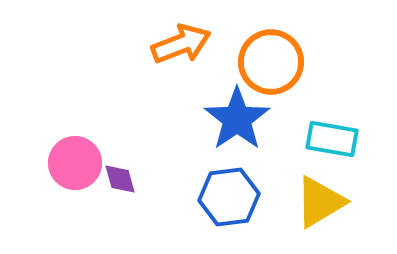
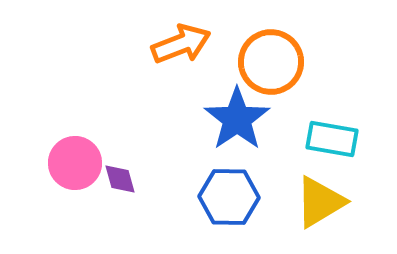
blue hexagon: rotated 8 degrees clockwise
